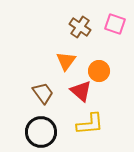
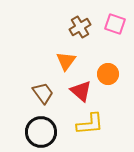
brown cross: rotated 25 degrees clockwise
orange circle: moved 9 px right, 3 px down
